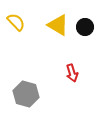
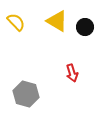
yellow triangle: moved 1 px left, 4 px up
